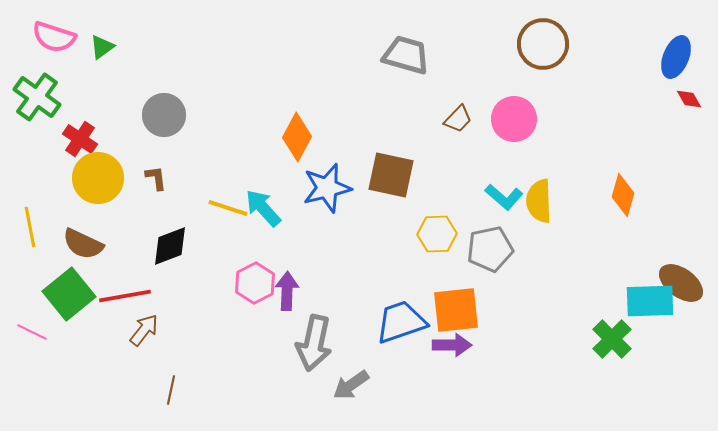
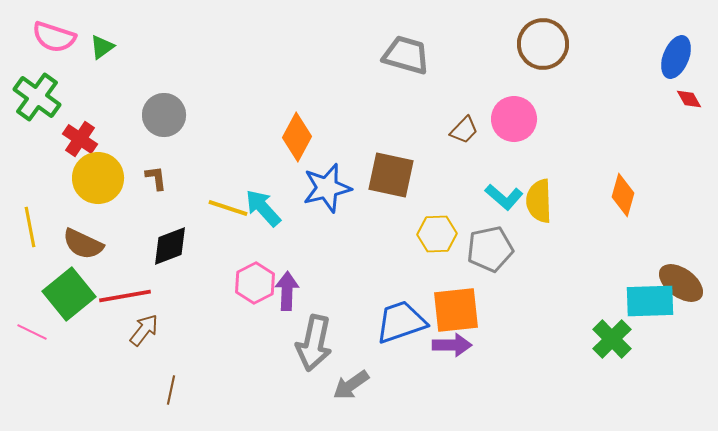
brown trapezoid at (458, 119): moved 6 px right, 11 px down
